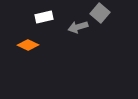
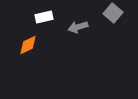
gray square: moved 13 px right
orange diamond: rotated 50 degrees counterclockwise
